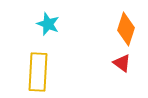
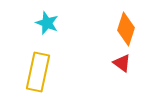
cyan star: moved 1 px left, 1 px up
yellow rectangle: rotated 9 degrees clockwise
